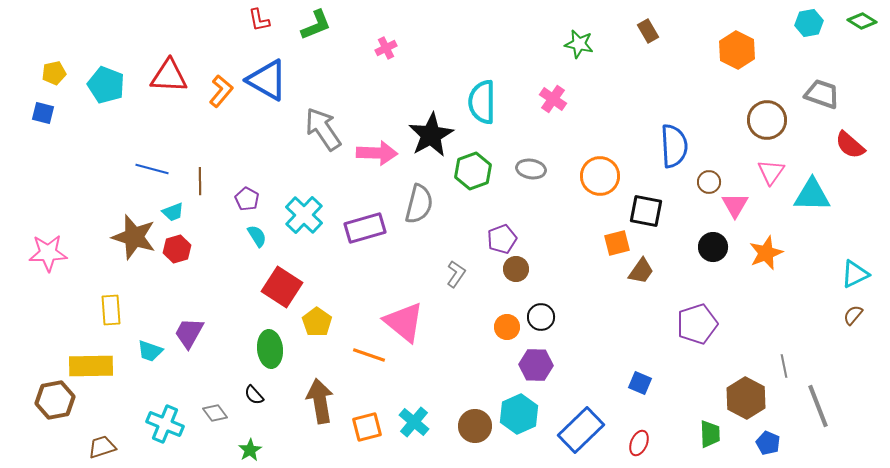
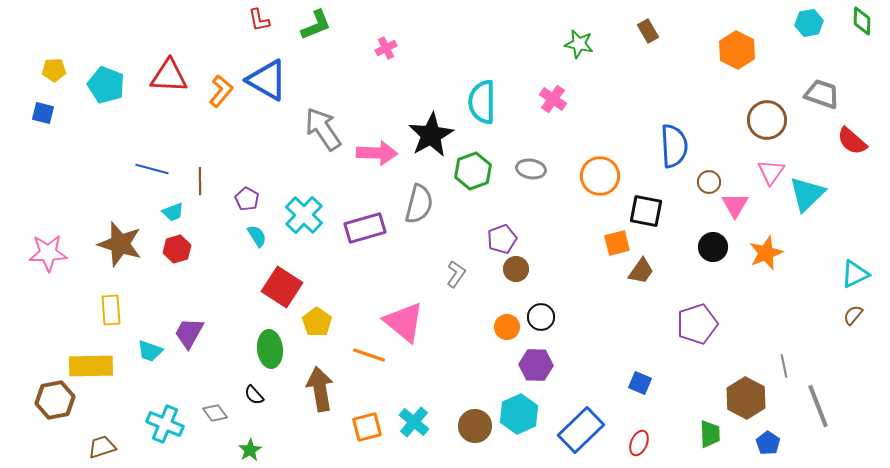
green diamond at (862, 21): rotated 60 degrees clockwise
yellow pentagon at (54, 73): moved 3 px up; rotated 10 degrees clockwise
red semicircle at (850, 145): moved 2 px right, 4 px up
cyan triangle at (812, 195): moved 5 px left, 1 px up; rotated 45 degrees counterclockwise
brown star at (134, 237): moved 14 px left, 7 px down
brown arrow at (320, 401): moved 12 px up
blue pentagon at (768, 443): rotated 10 degrees clockwise
